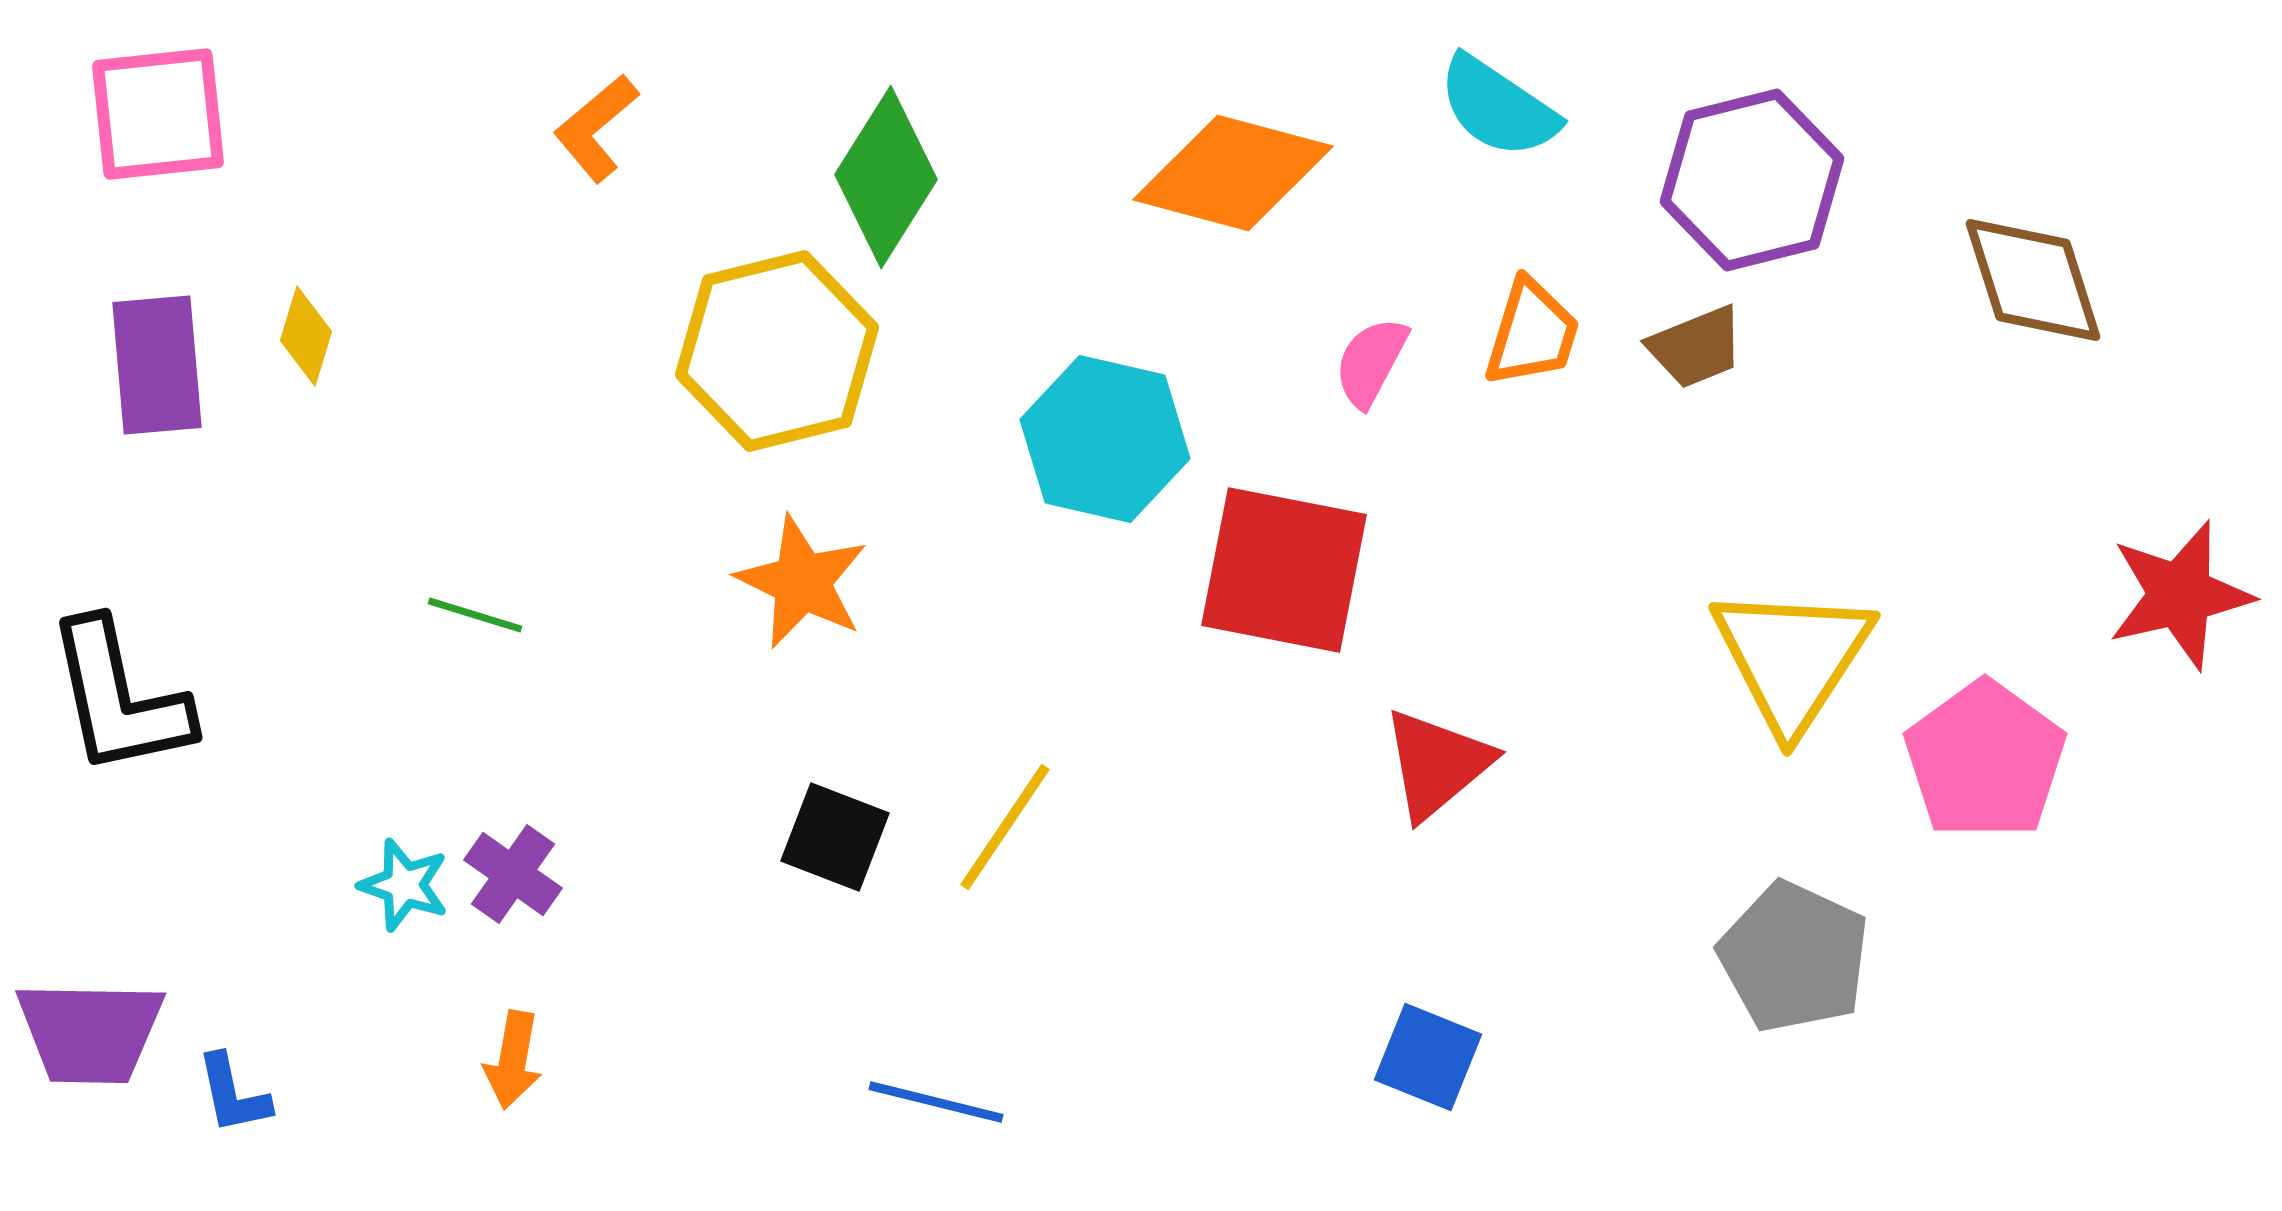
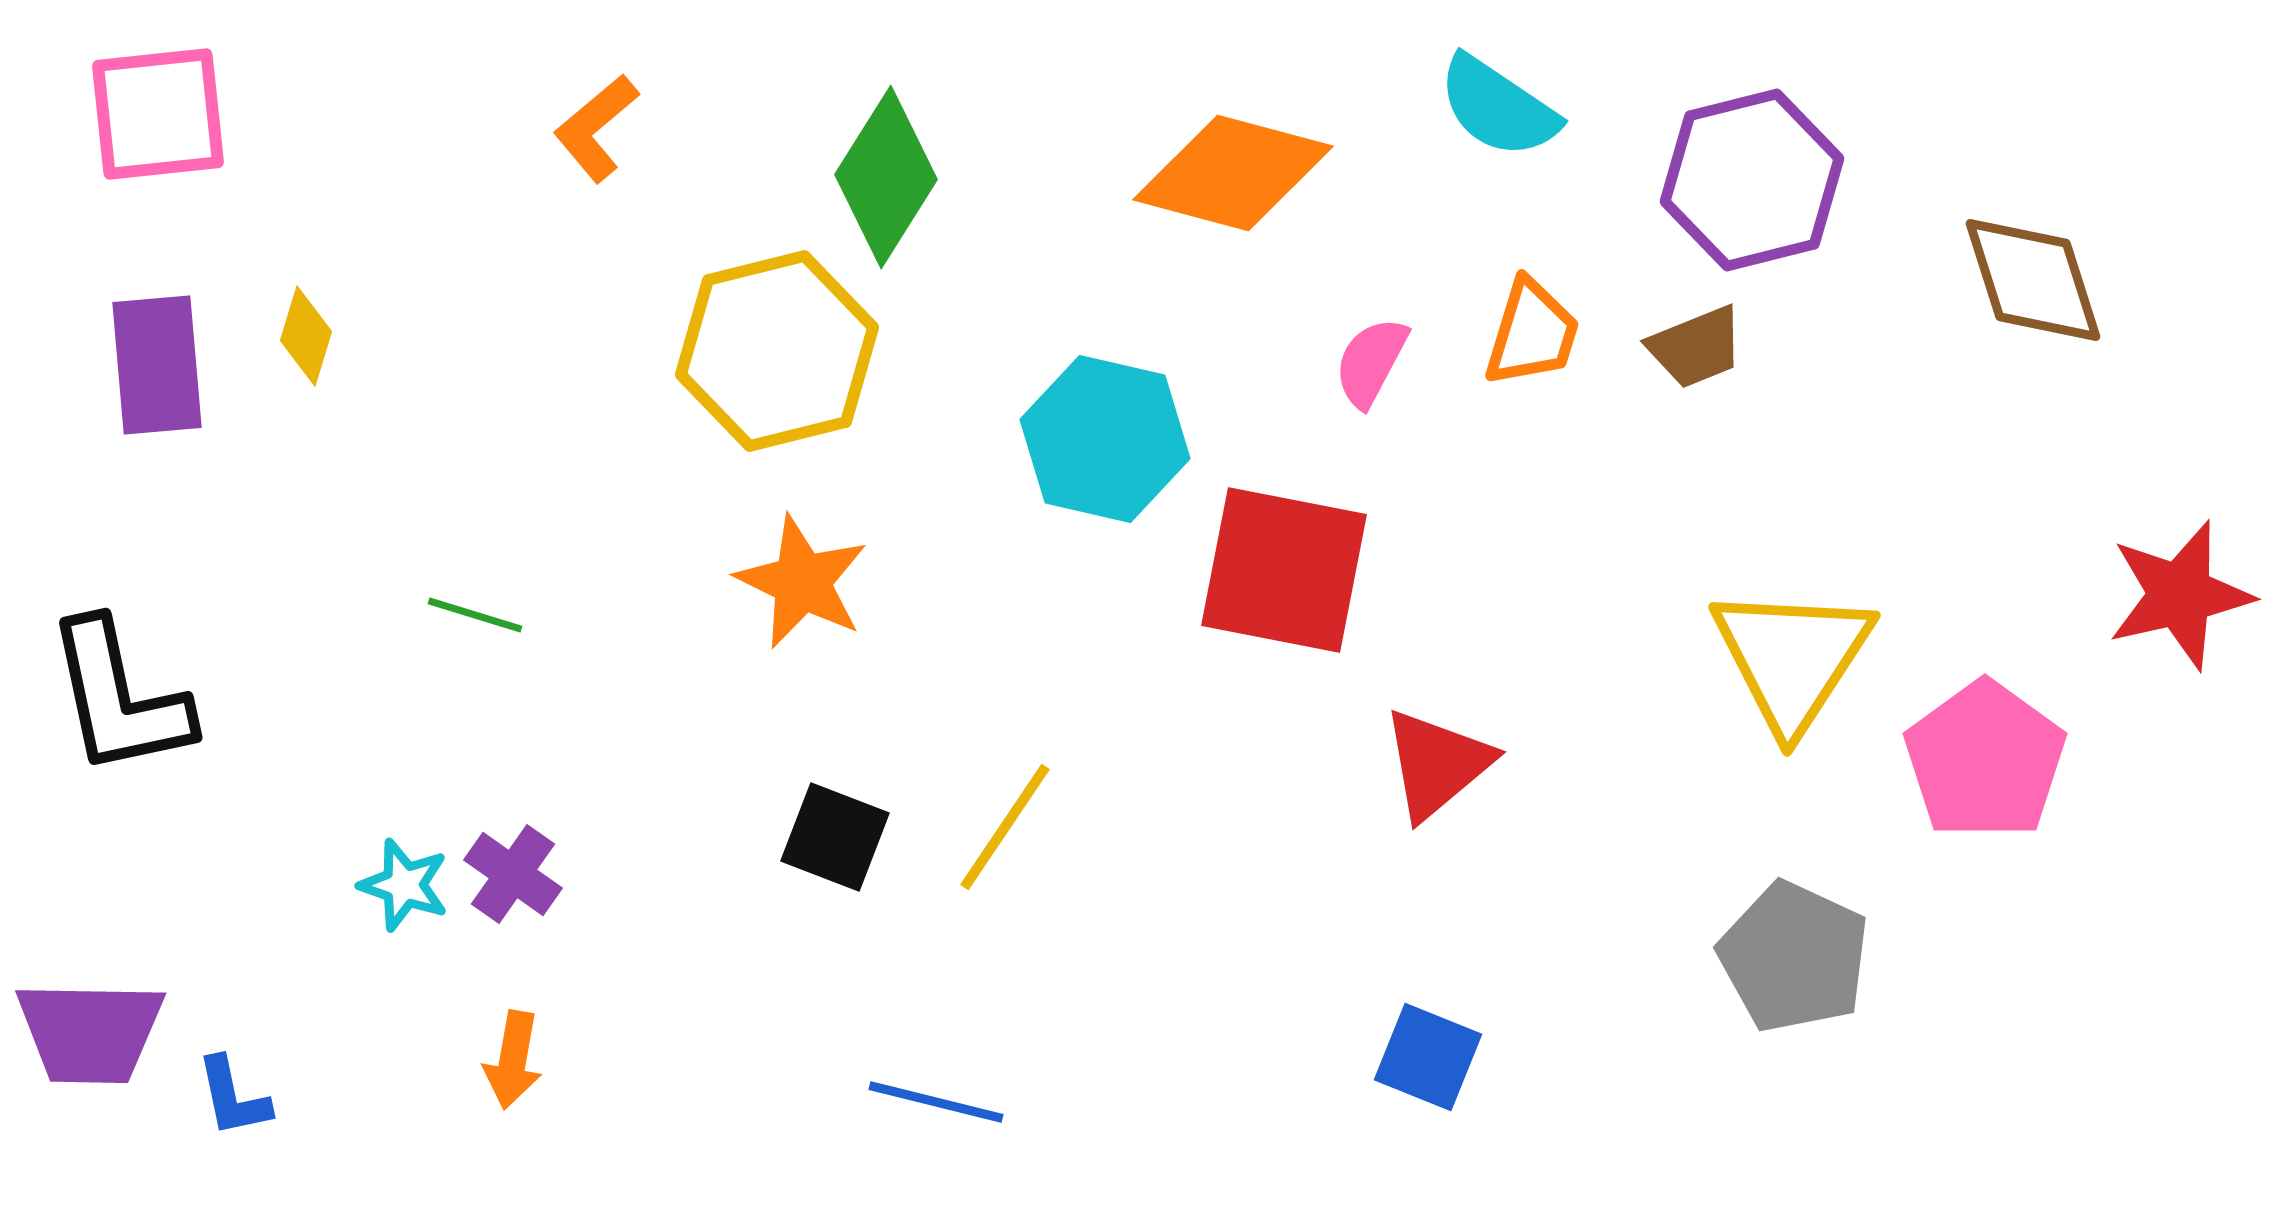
blue L-shape: moved 3 px down
